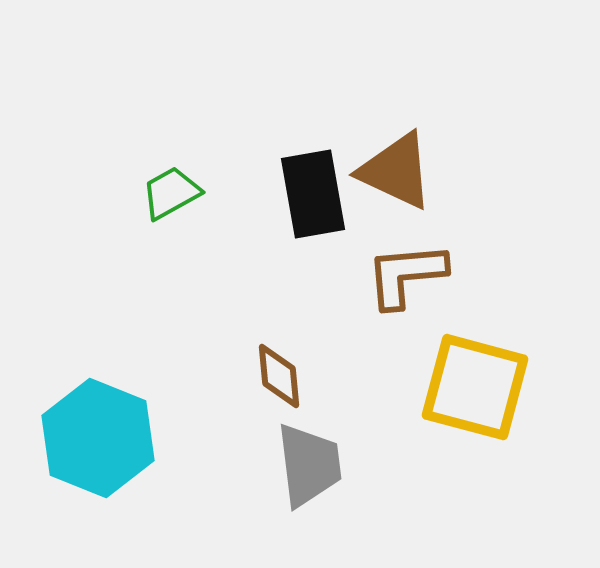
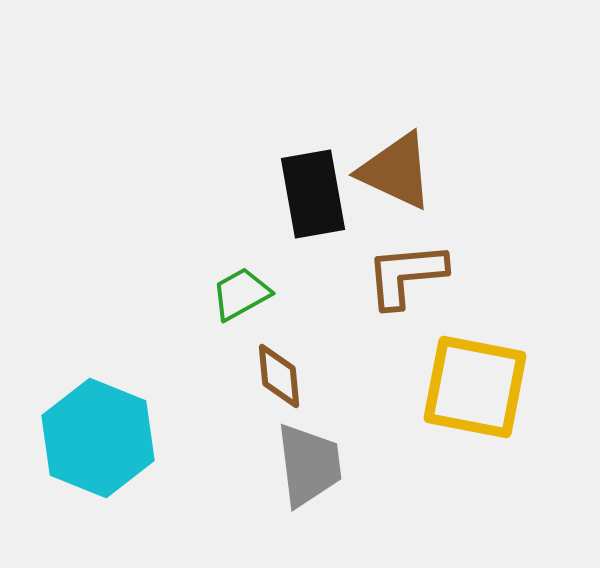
green trapezoid: moved 70 px right, 101 px down
yellow square: rotated 4 degrees counterclockwise
